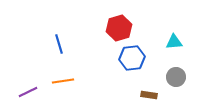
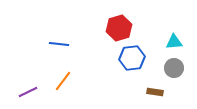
blue line: rotated 66 degrees counterclockwise
gray circle: moved 2 px left, 9 px up
orange line: rotated 45 degrees counterclockwise
brown rectangle: moved 6 px right, 3 px up
